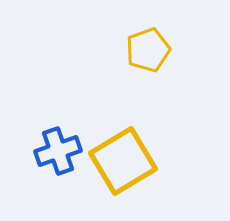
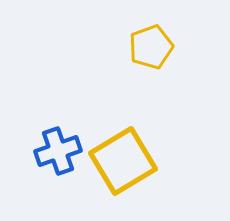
yellow pentagon: moved 3 px right, 3 px up
